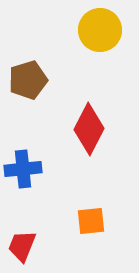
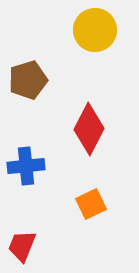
yellow circle: moved 5 px left
blue cross: moved 3 px right, 3 px up
orange square: moved 17 px up; rotated 20 degrees counterclockwise
